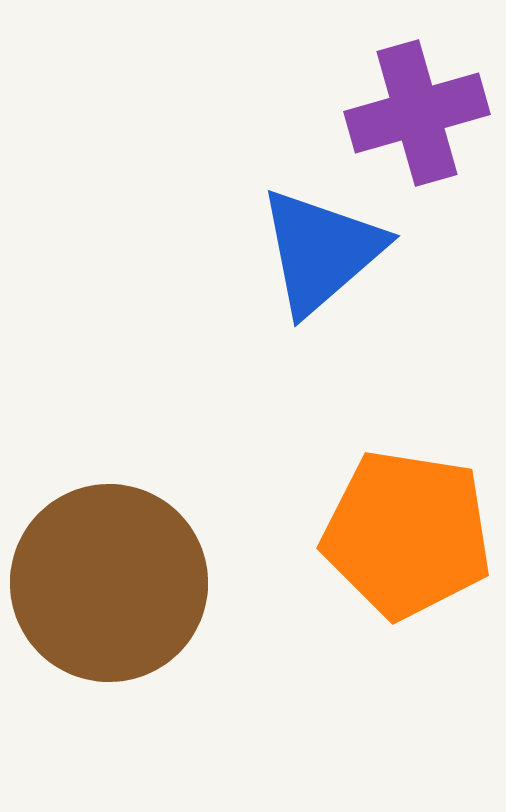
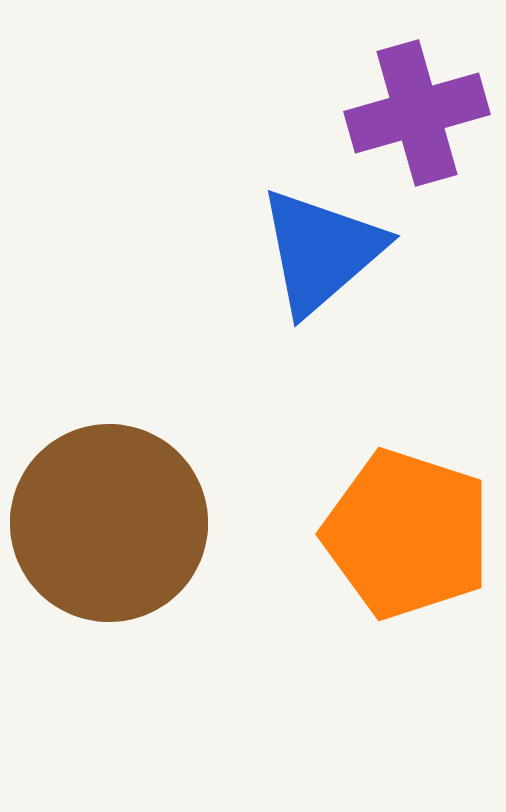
orange pentagon: rotated 9 degrees clockwise
brown circle: moved 60 px up
